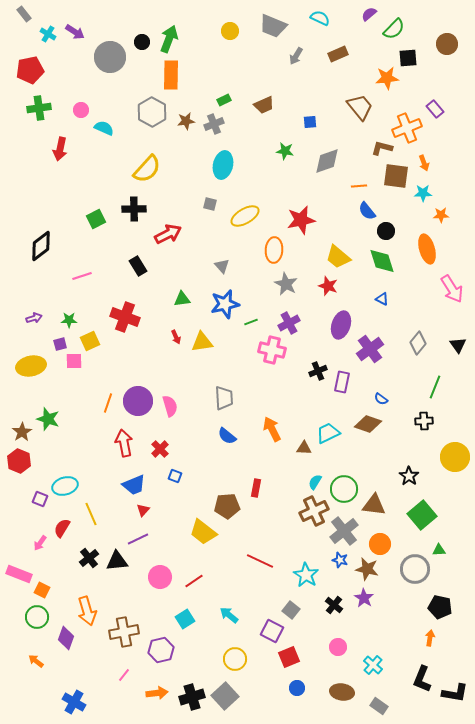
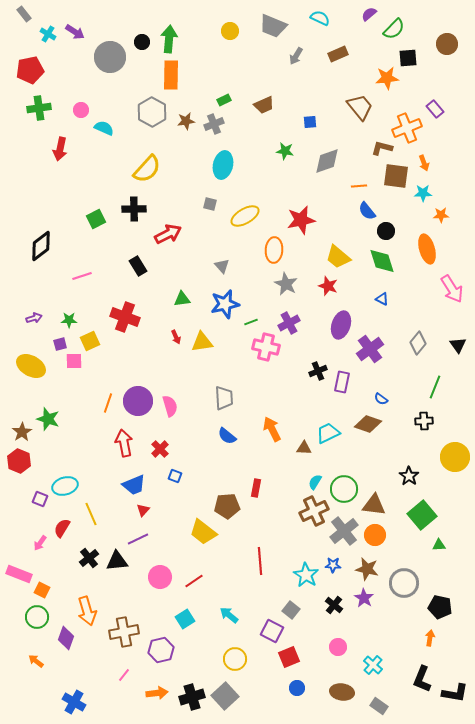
green arrow at (169, 39): rotated 16 degrees counterclockwise
pink cross at (272, 350): moved 6 px left, 3 px up
yellow ellipse at (31, 366): rotated 40 degrees clockwise
orange circle at (380, 544): moved 5 px left, 9 px up
green triangle at (439, 550): moved 5 px up
blue star at (340, 560): moved 7 px left, 5 px down; rotated 14 degrees counterclockwise
red line at (260, 561): rotated 60 degrees clockwise
gray circle at (415, 569): moved 11 px left, 14 px down
